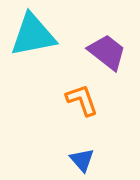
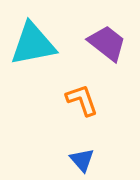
cyan triangle: moved 9 px down
purple trapezoid: moved 9 px up
